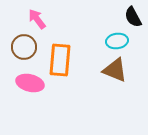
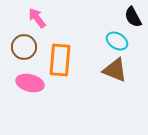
pink arrow: moved 1 px up
cyan ellipse: rotated 40 degrees clockwise
